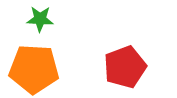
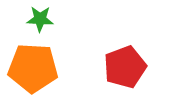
orange pentagon: moved 1 px left, 1 px up
